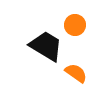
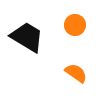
black trapezoid: moved 19 px left, 9 px up
